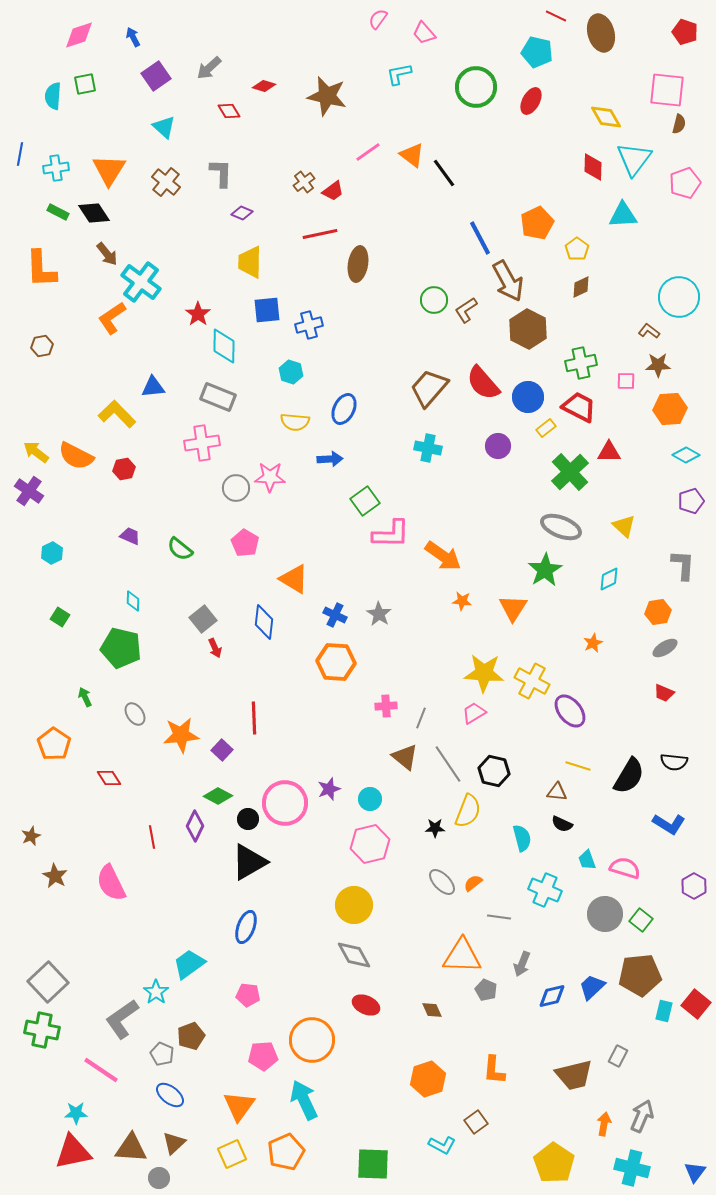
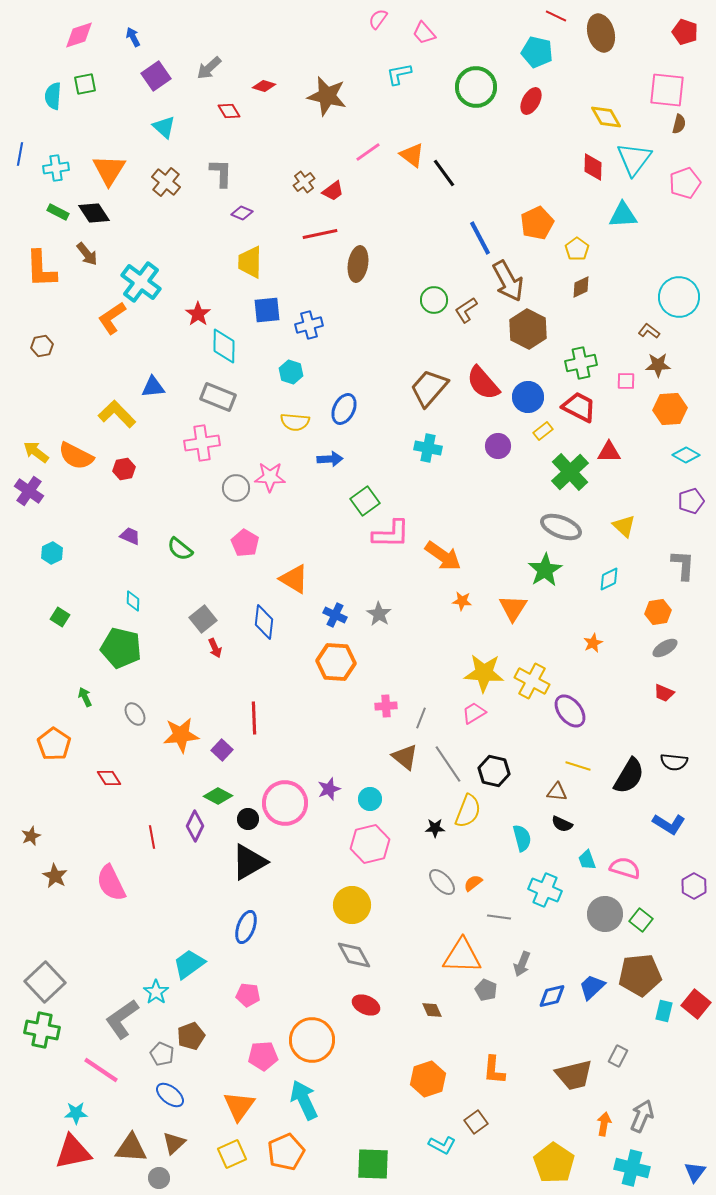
brown arrow at (107, 254): moved 20 px left
yellow rectangle at (546, 428): moved 3 px left, 3 px down
yellow circle at (354, 905): moved 2 px left
gray square at (48, 982): moved 3 px left
